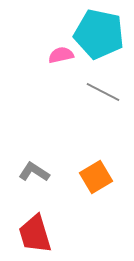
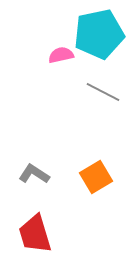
cyan pentagon: rotated 24 degrees counterclockwise
gray L-shape: moved 2 px down
